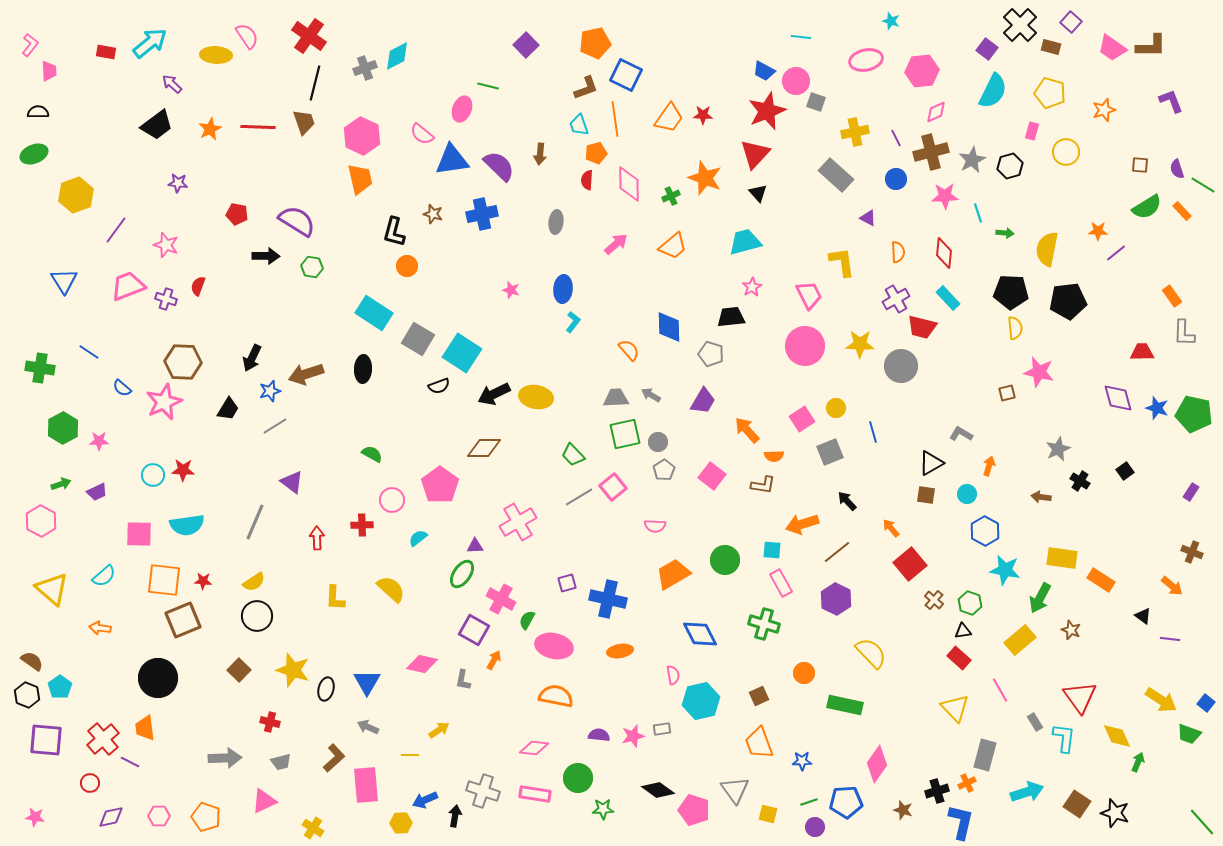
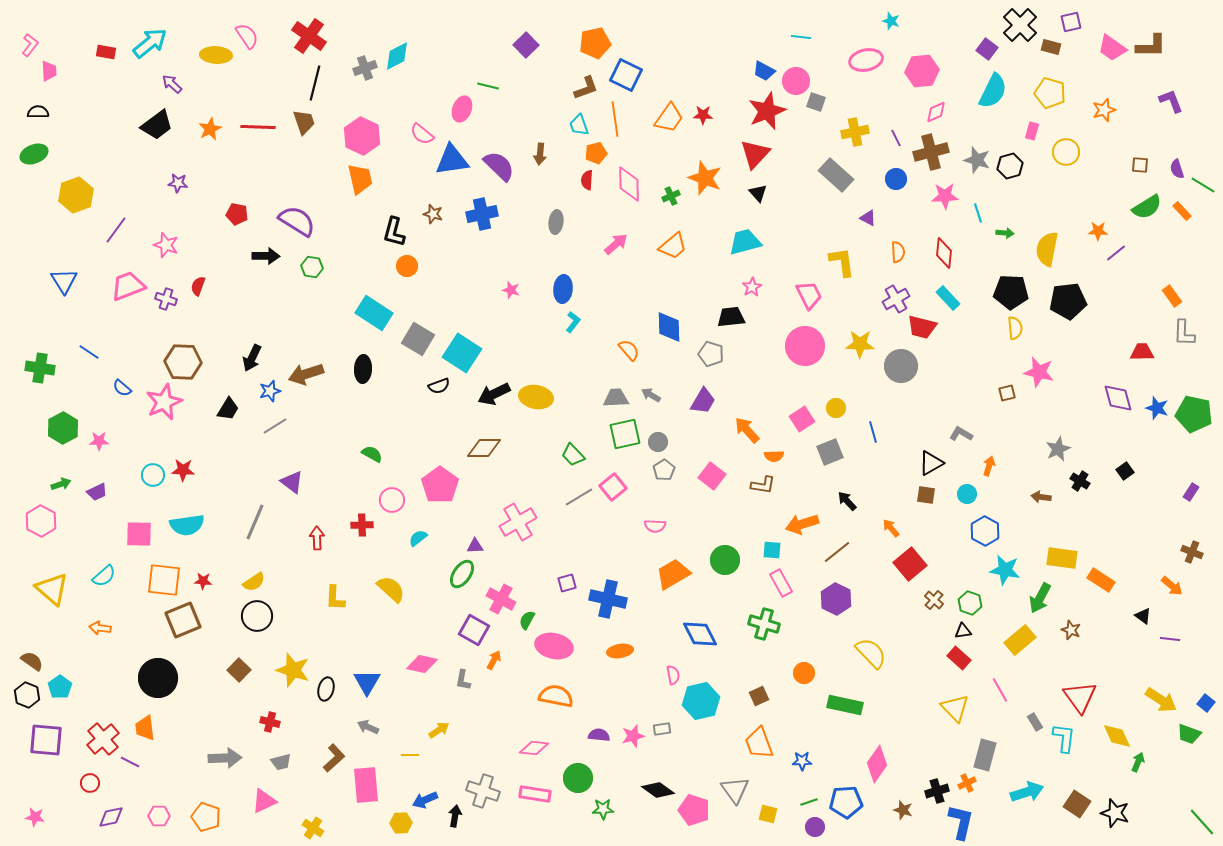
purple square at (1071, 22): rotated 35 degrees clockwise
gray star at (972, 160): moved 5 px right; rotated 28 degrees counterclockwise
